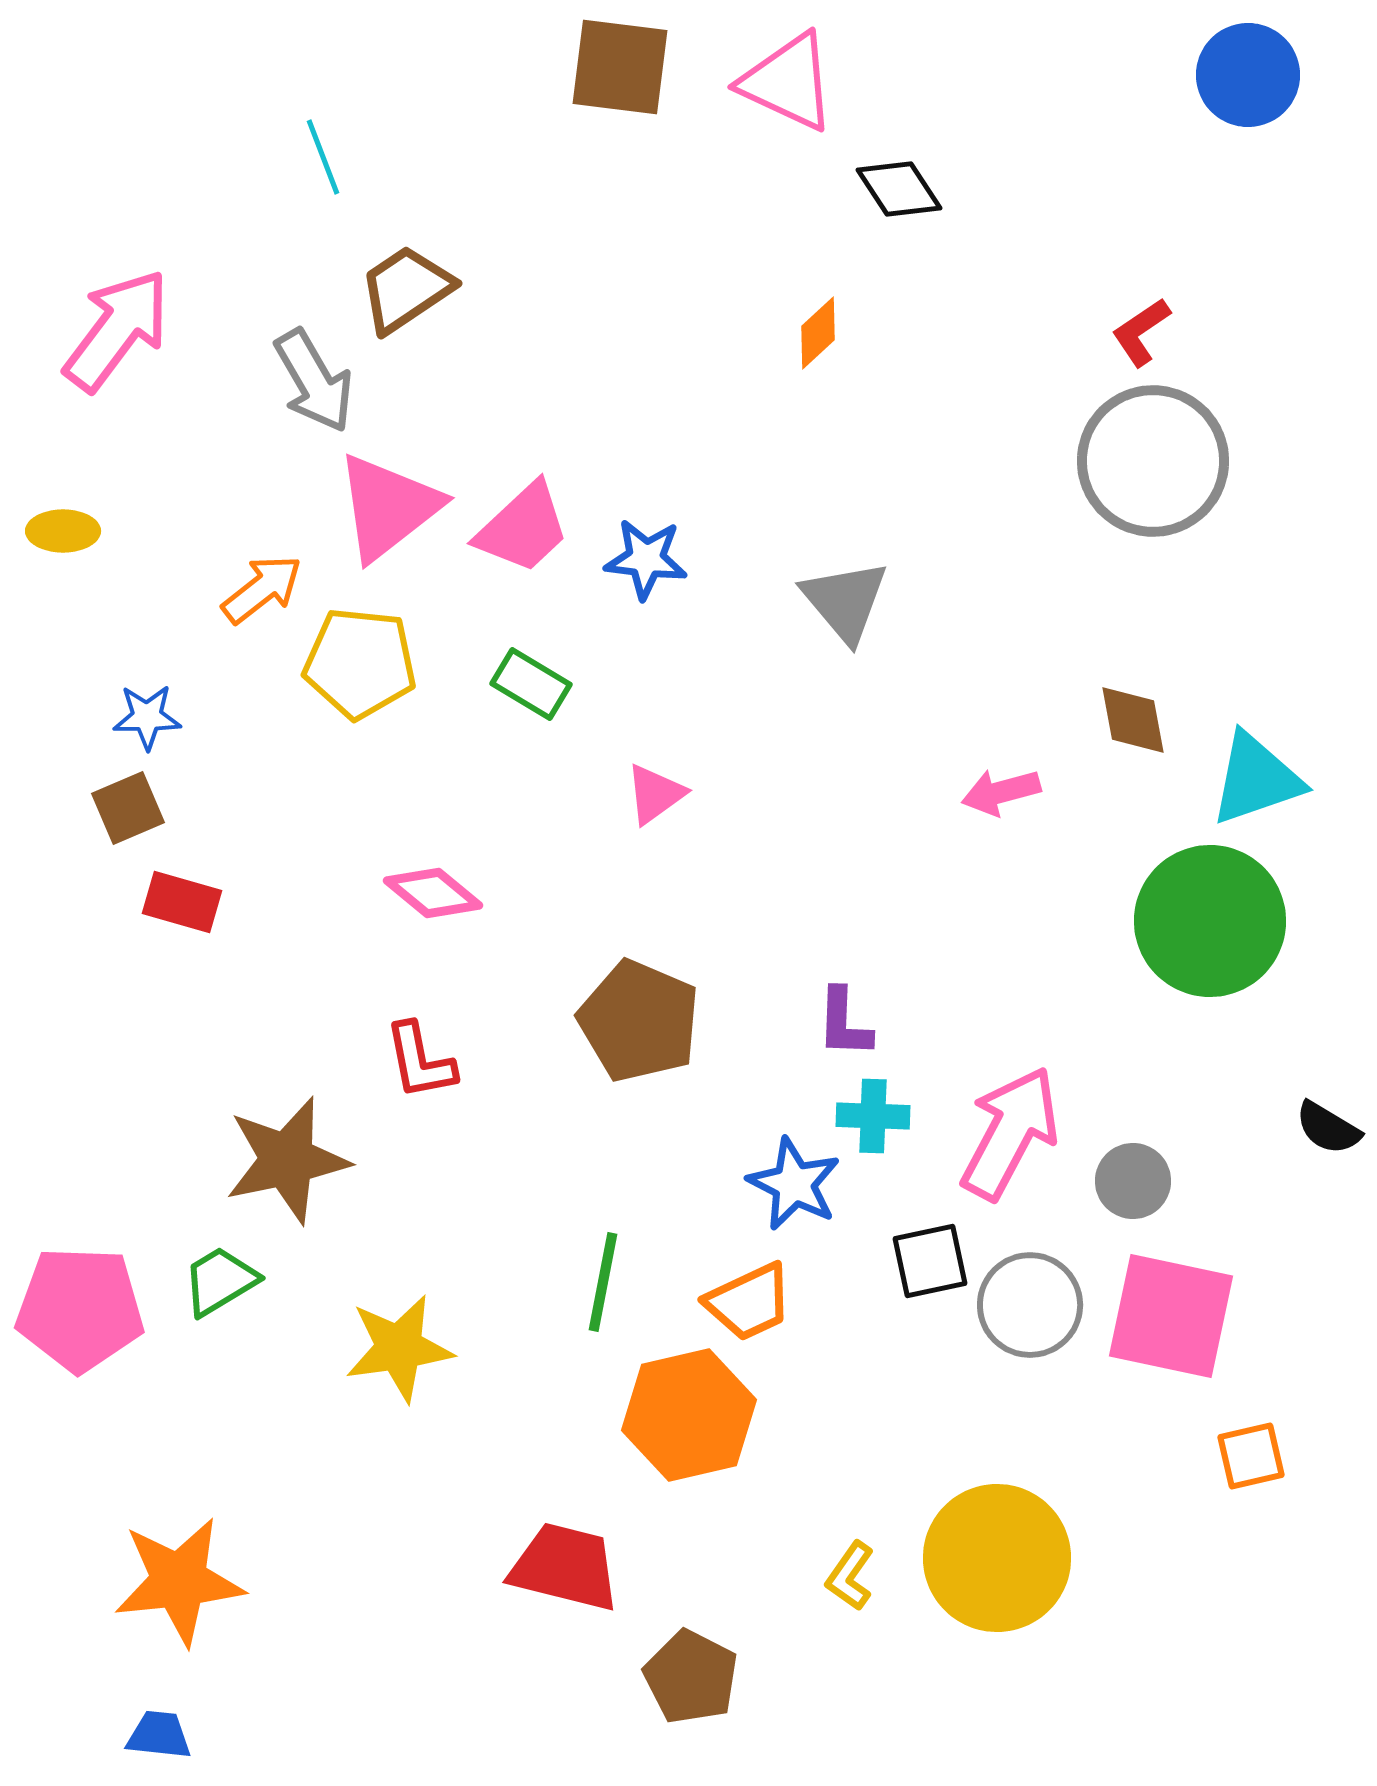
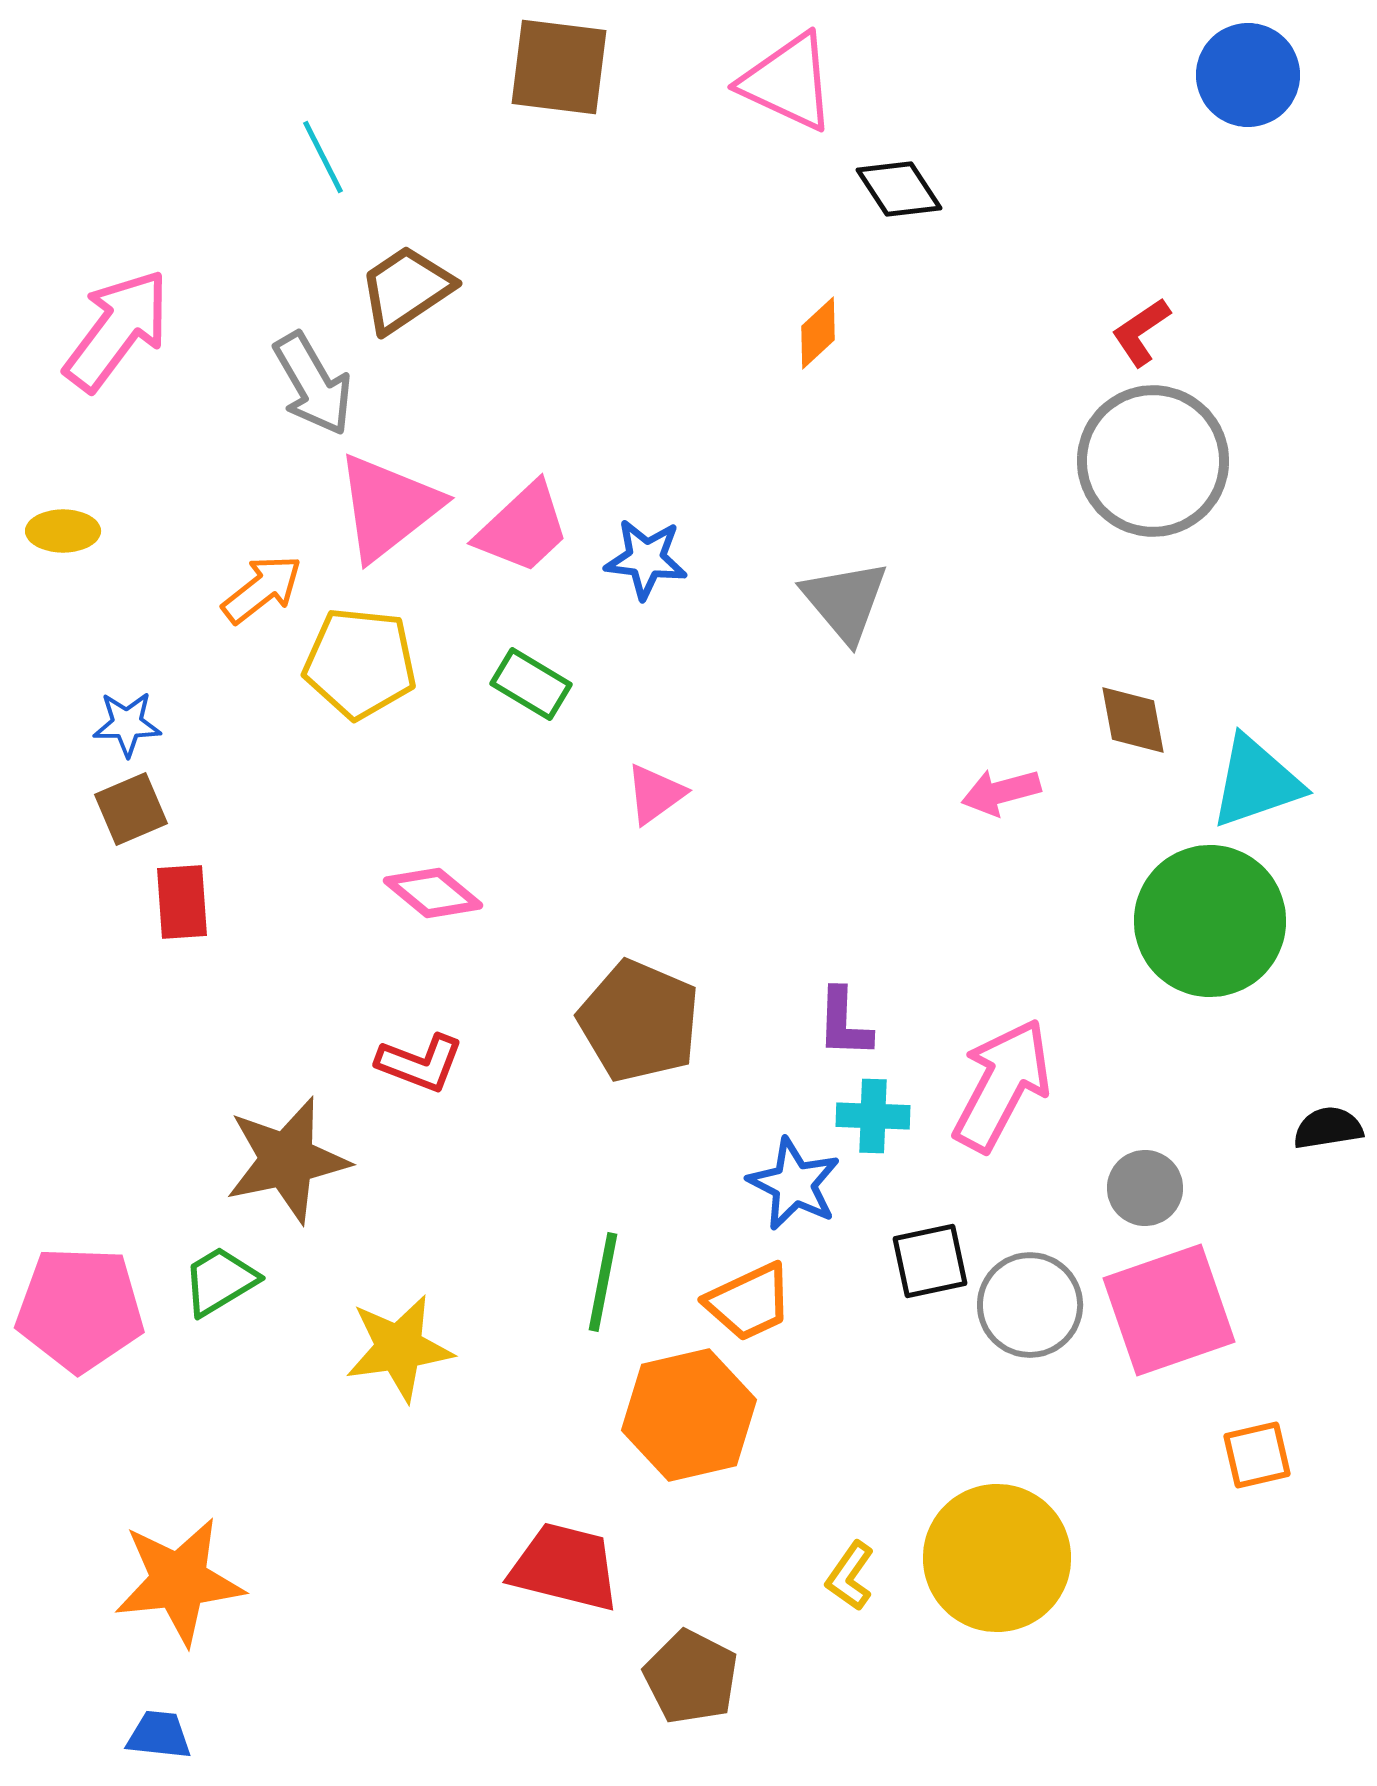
brown square at (620, 67): moved 61 px left
cyan line at (323, 157): rotated 6 degrees counterclockwise
gray arrow at (314, 381): moved 1 px left, 3 px down
blue star at (147, 717): moved 20 px left, 7 px down
cyan triangle at (1256, 779): moved 3 px down
brown square at (128, 808): moved 3 px right, 1 px down
red rectangle at (182, 902): rotated 70 degrees clockwise
red L-shape at (420, 1061): moved 2 px down; rotated 58 degrees counterclockwise
black semicircle at (1328, 1128): rotated 140 degrees clockwise
pink arrow at (1010, 1133): moved 8 px left, 48 px up
gray circle at (1133, 1181): moved 12 px right, 7 px down
pink square at (1171, 1316): moved 2 px left, 6 px up; rotated 31 degrees counterclockwise
orange square at (1251, 1456): moved 6 px right, 1 px up
